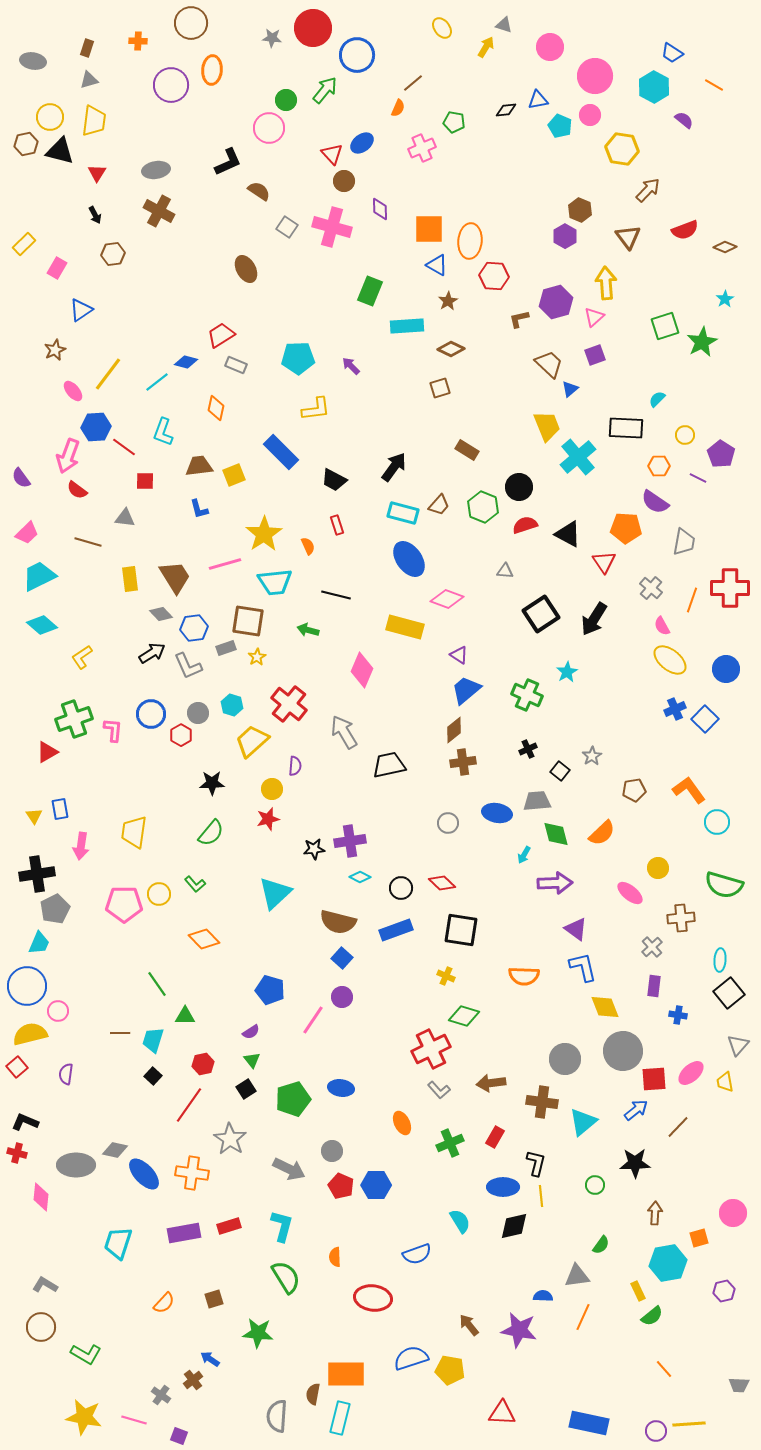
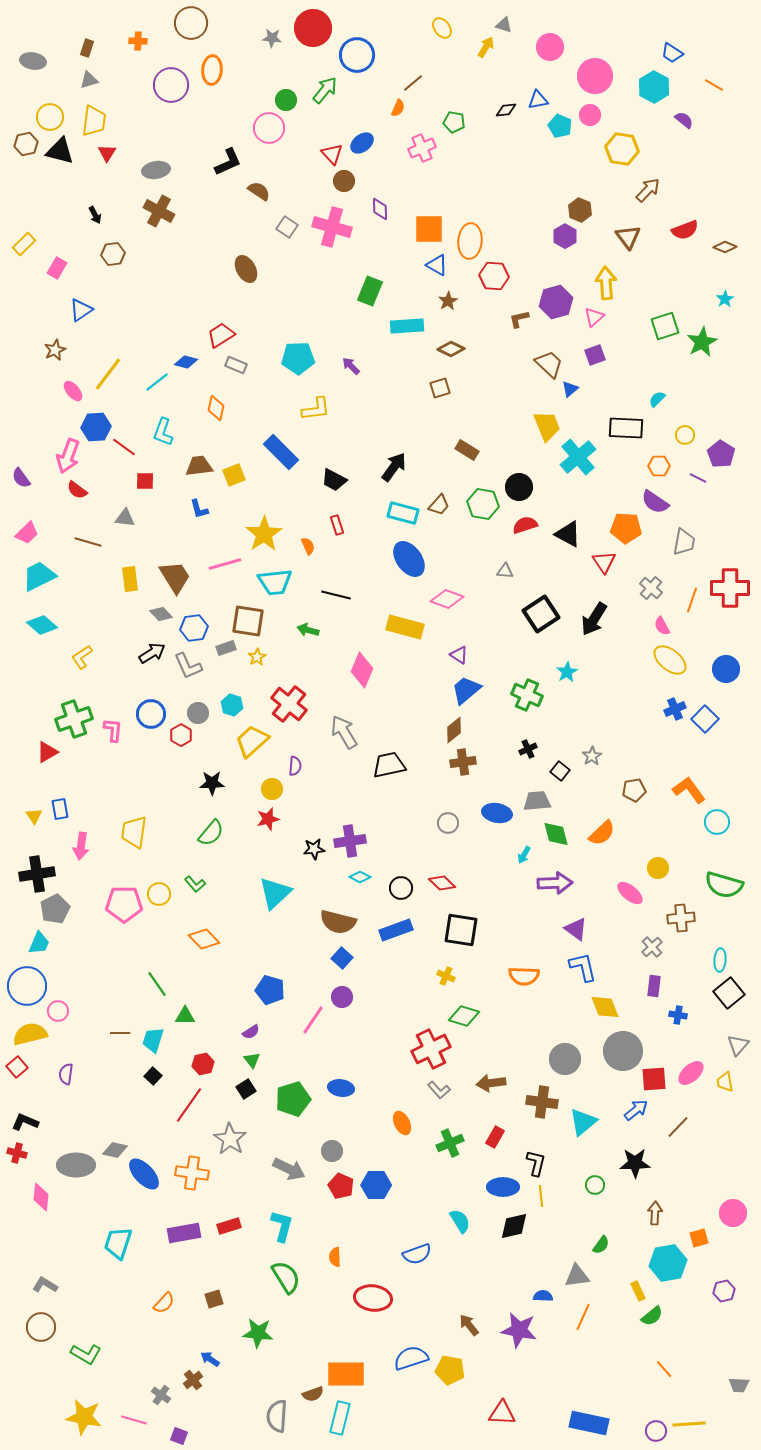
red triangle at (97, 173): moved 10 px right, 20 px up
green hexagon at (483, 507): moved 3 px up; rotated 12 degrees counterclockwise
brown semicircle at (313, 1394): rotated 120 degrees counterclockwise
